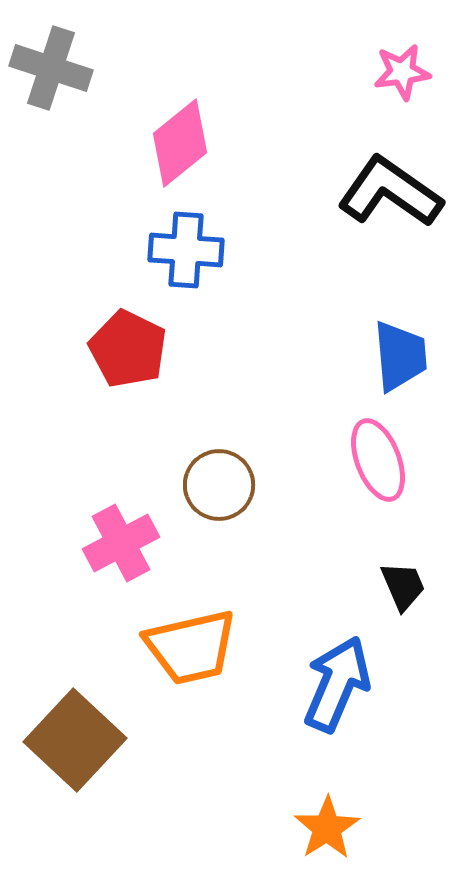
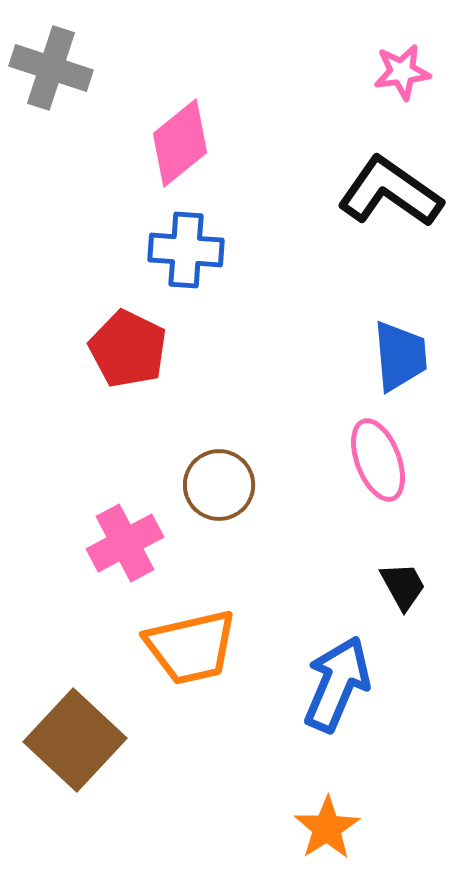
pink cross: moved 4 px right
black trapezoid: rotated 6 degrees counterclockwise
